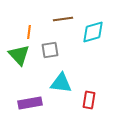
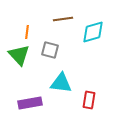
orange line: moved 2 px left
gray square: rotated 24 degrees clockwise
